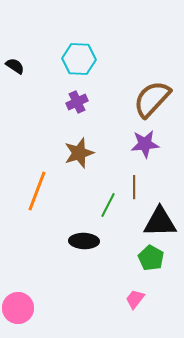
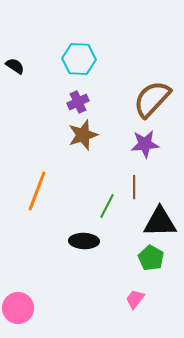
purple cross: moved 1 px right
brown star: moved 4 px right, 18 px up
green line: moved 1 px left, 1 px down
